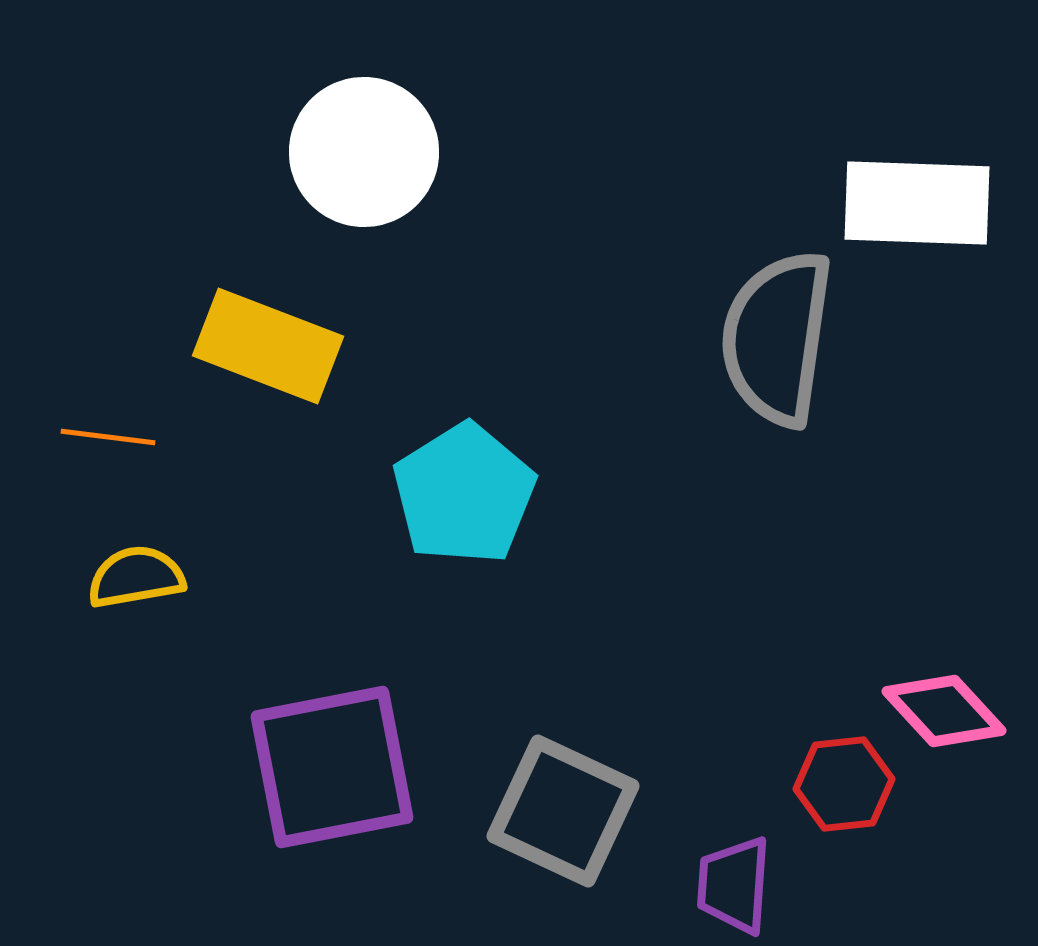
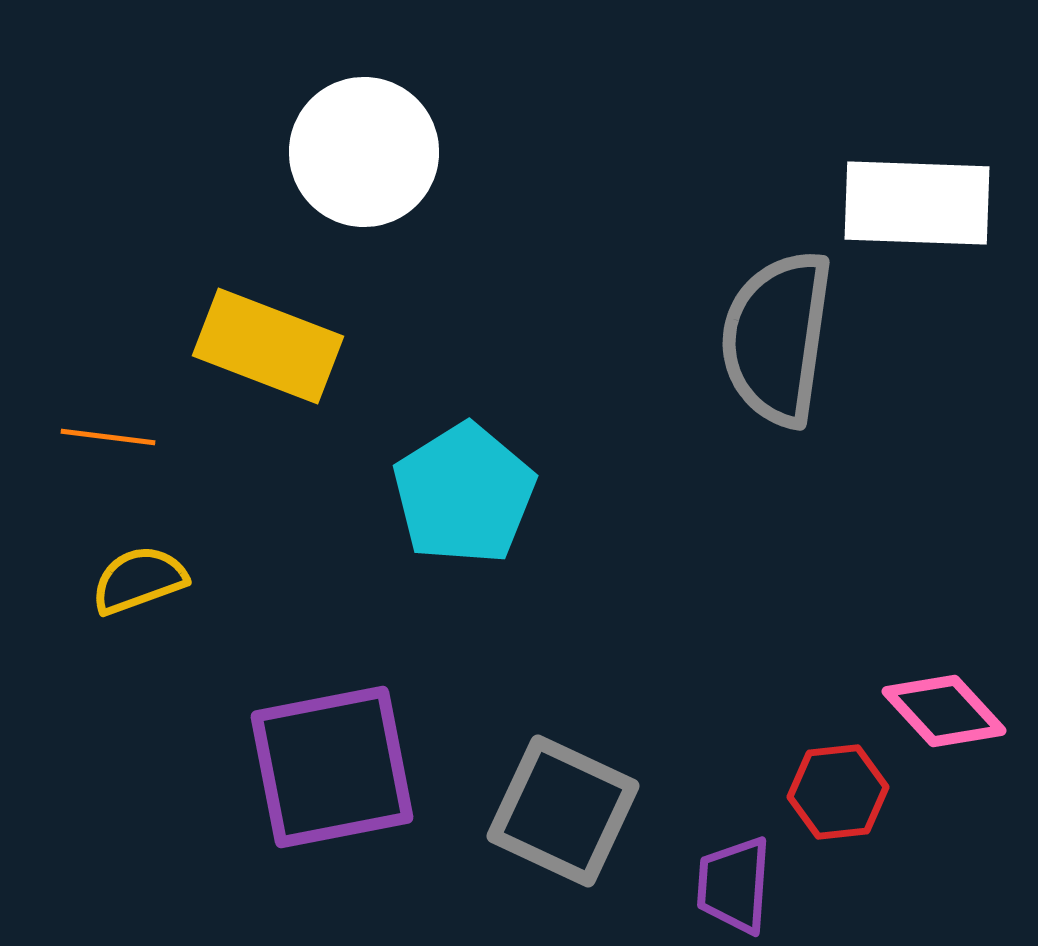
yellow semicircle: moved 3 px right, 3 px down; rotated 10 degrees counterclockwise
red hexagon: moved 6 px left, 8 px down
